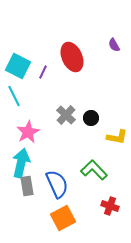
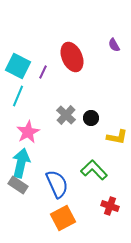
cyan line: moved 4 px right; rotated 50 degrees clockwise
gray rectangle: moved 9 px left, 1 px up; rotated 48 degrees counterclockwise
